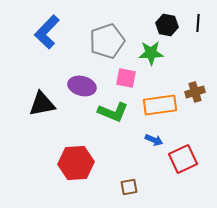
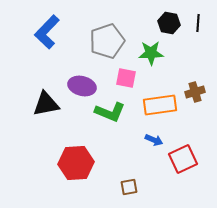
black hexagon: moved 2 px right, 2 px up
black triangle: moved 4 px right
green L-shape: moved 3 px left
